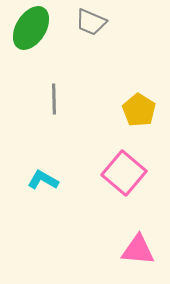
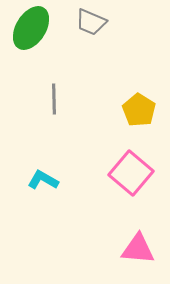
pink square: moved 7 px right
pink triangle: moved 1 px up
